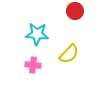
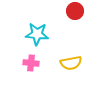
yellow semicircle: moved 2 px right, 9 px down; rotated 35 degrees clockwise
pink cross: moved 2 px left, 2 px up
